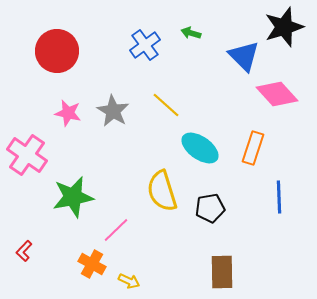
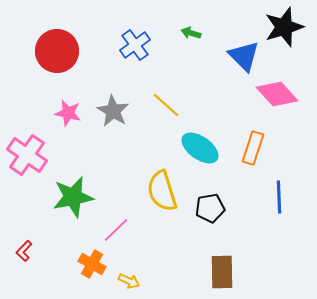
blue cross: moved 10 px left
